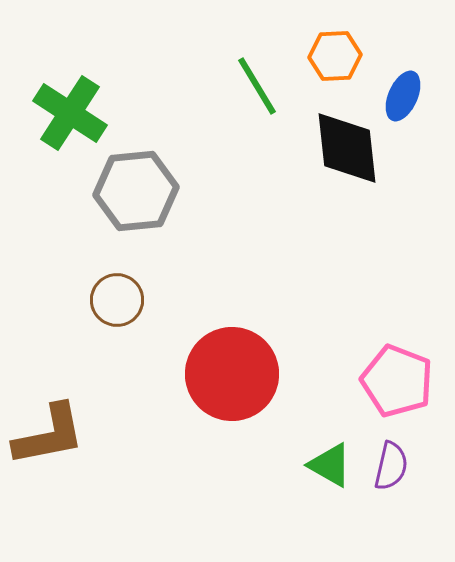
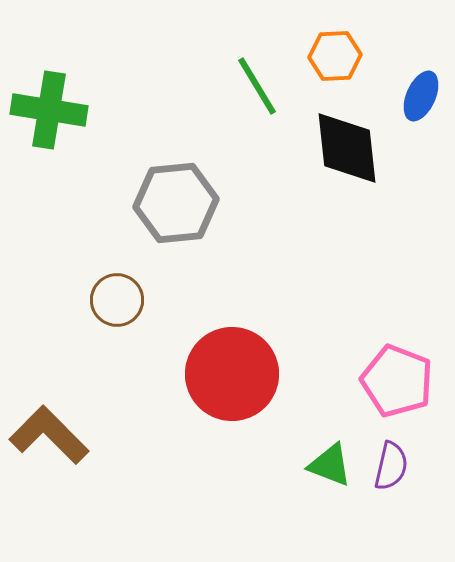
blue ellipse: moved 18 px right
green cross: moved 21 px left, 3 px up; rotated 24 degrees counterclockwise
gray hexagon: moved 40 px right, 12 px down
brown L-shape: rotated 124 degrees counterclockwise
green triangle: rotated 9 degrees counterclockwise
